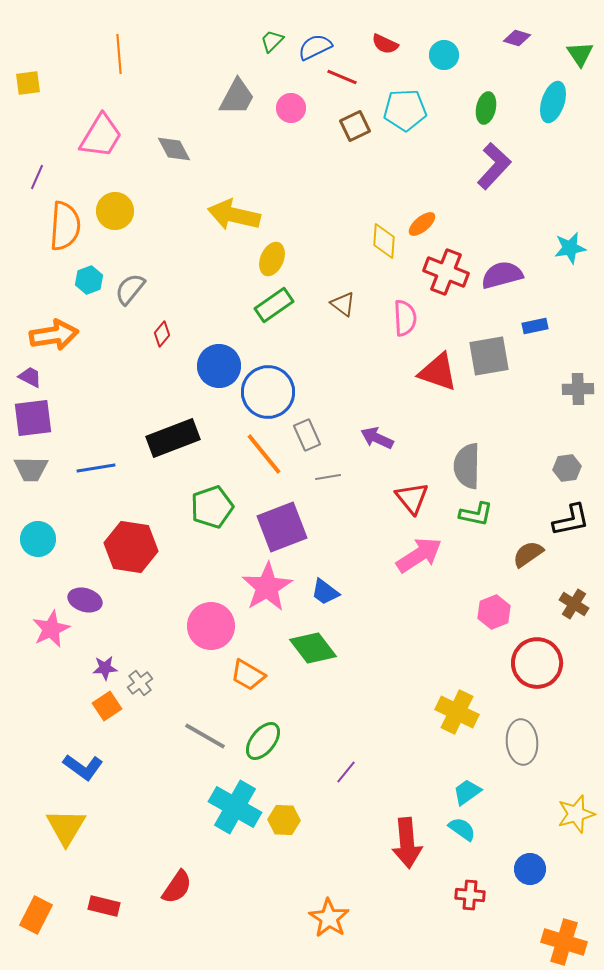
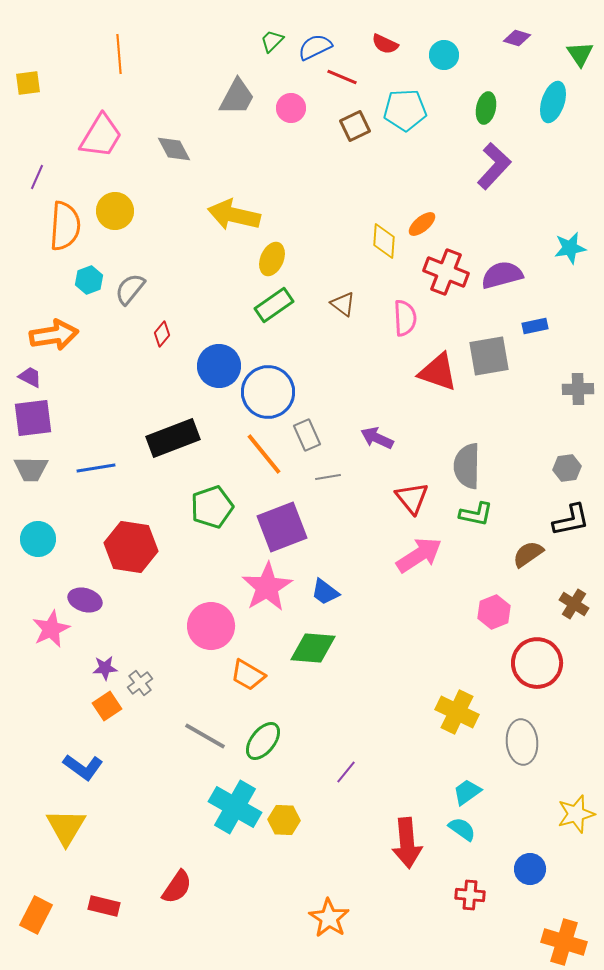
green diamond at (313, 648): rotated 48 degrees counterclockwise
